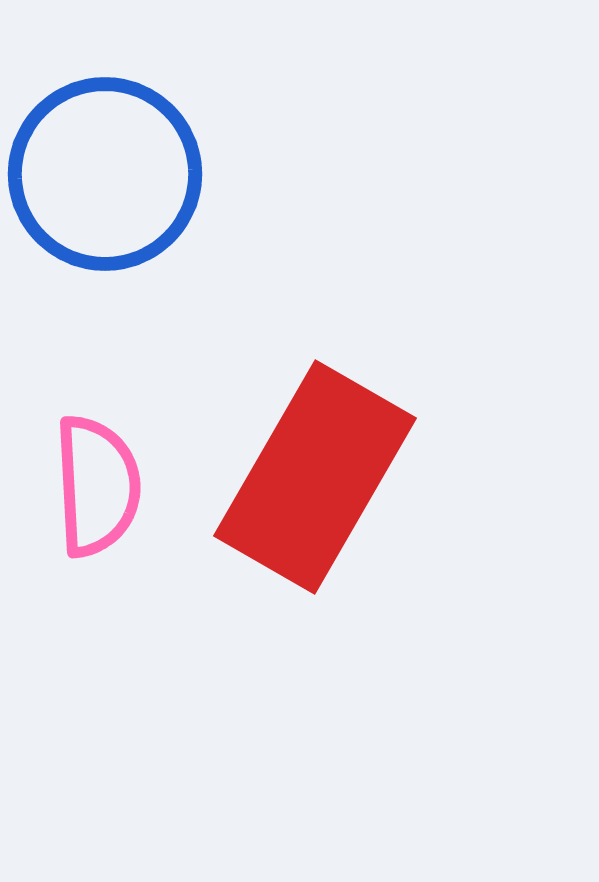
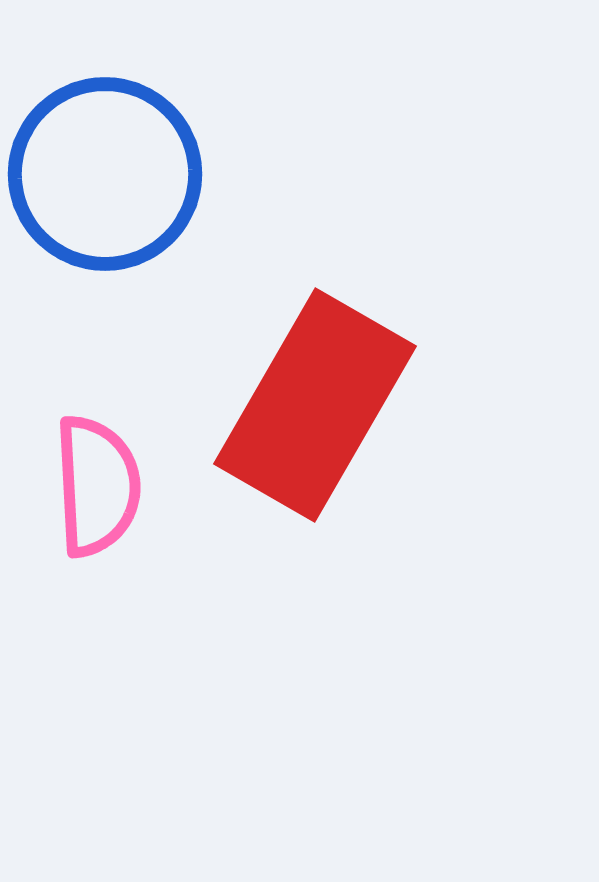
red rectangle: moved 72 px up
